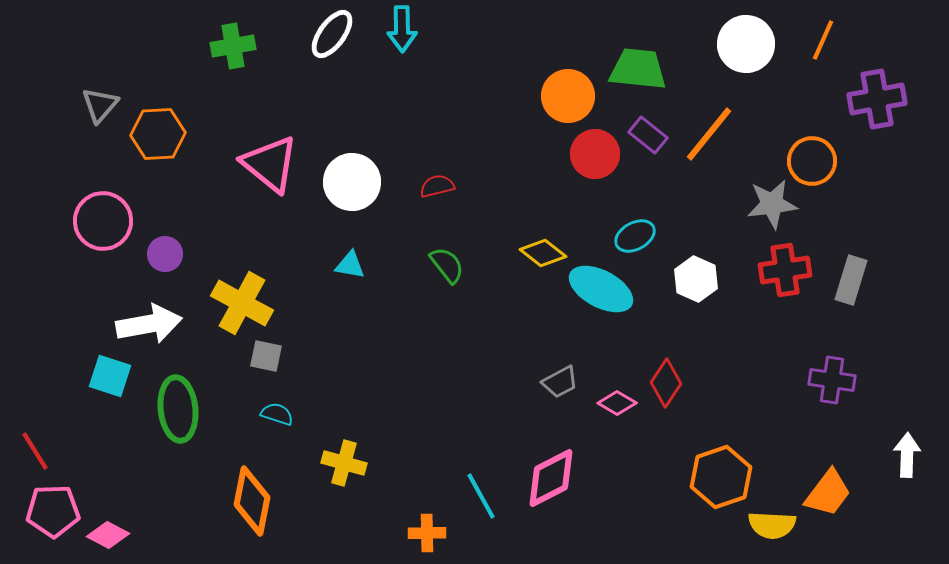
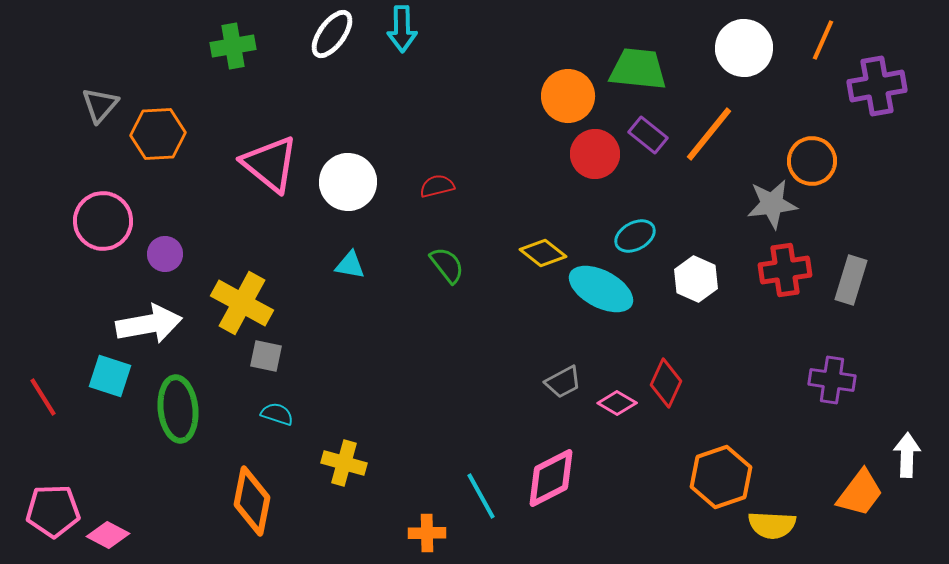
white circle at (746, 44): moved 2 px left, 4 px down
purple cross at (877, 99): moved 13 px up
white circle at (352, 182): moved 4 px left
gray trapezoid at (560, 382): moved 3 px right
red diamond at (666, 383): rotated 9 degrees counterclockwise
red line at (35, 451): moved 8 px right, 54 px up
orange trapezoid at (828, 493): moved 32 px right
